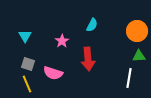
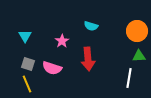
cyan semicircle: moved 1 px left, 1 px down; rotated 80 degrees clockwise
pink semicircle: moved 1 px left, 5 px up
